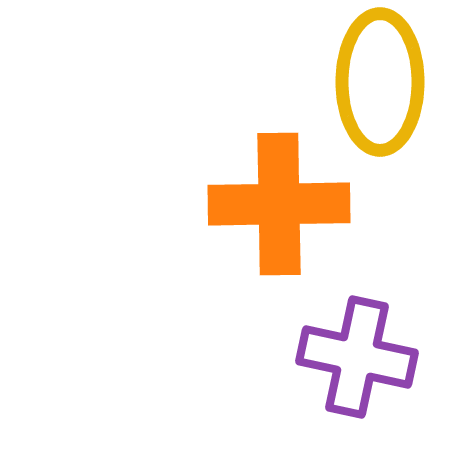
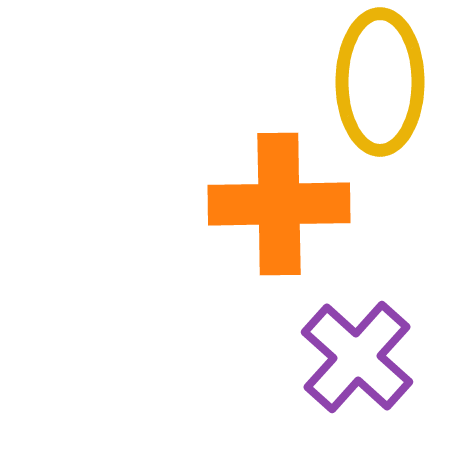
purple cross: rotated 30 degrees clockwise
